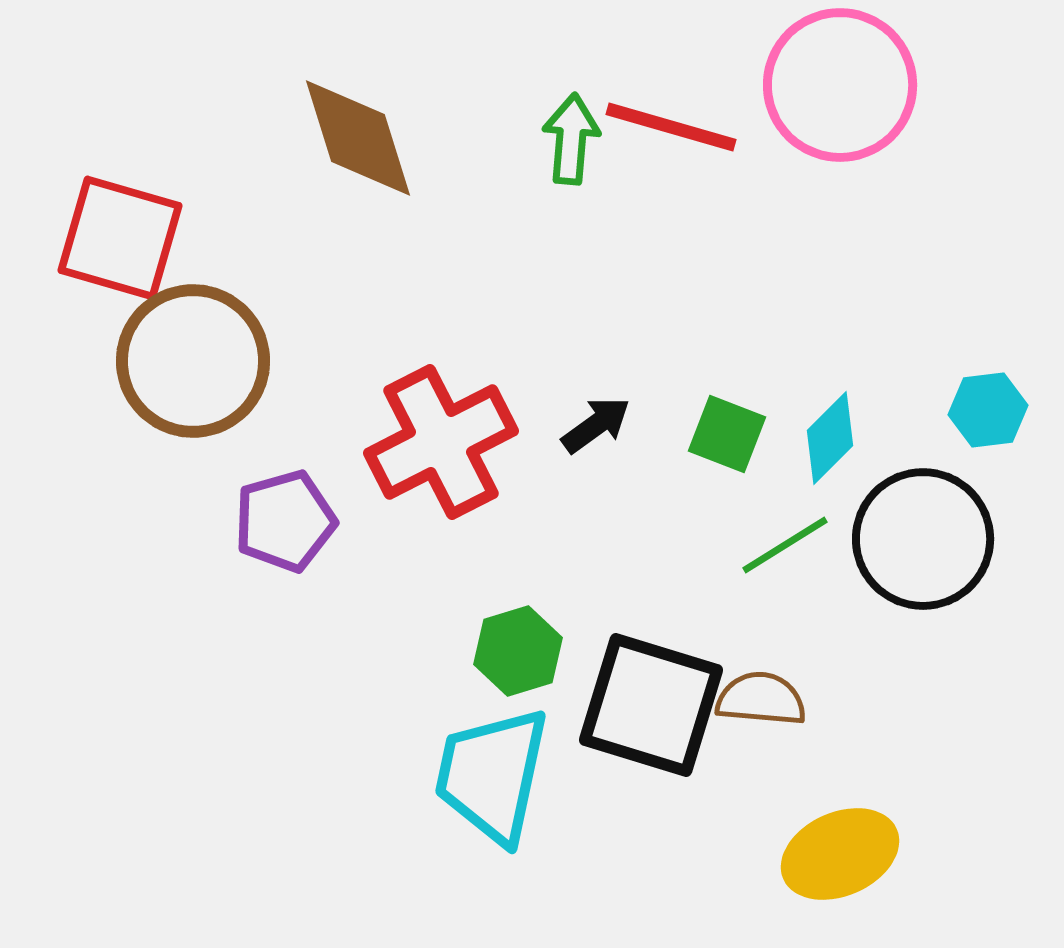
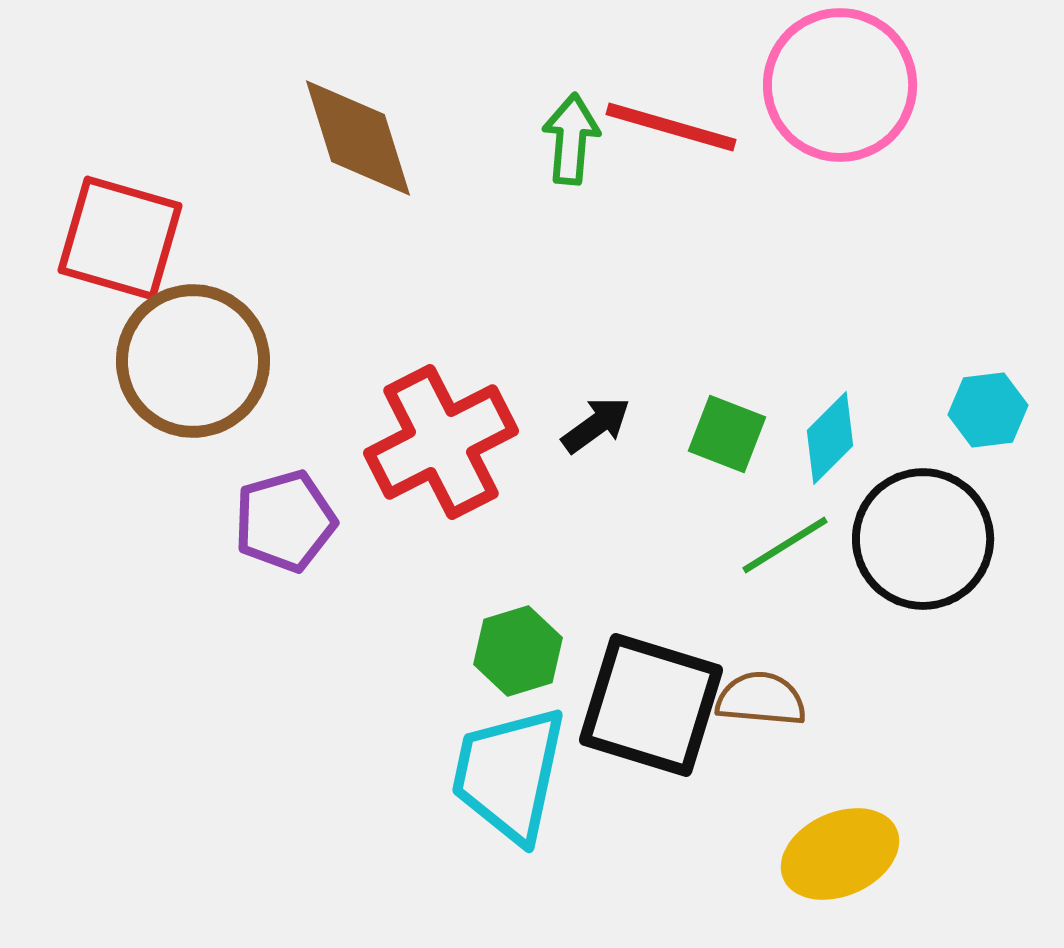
cyan trapezoid: moved 17 px right, 1 px up
